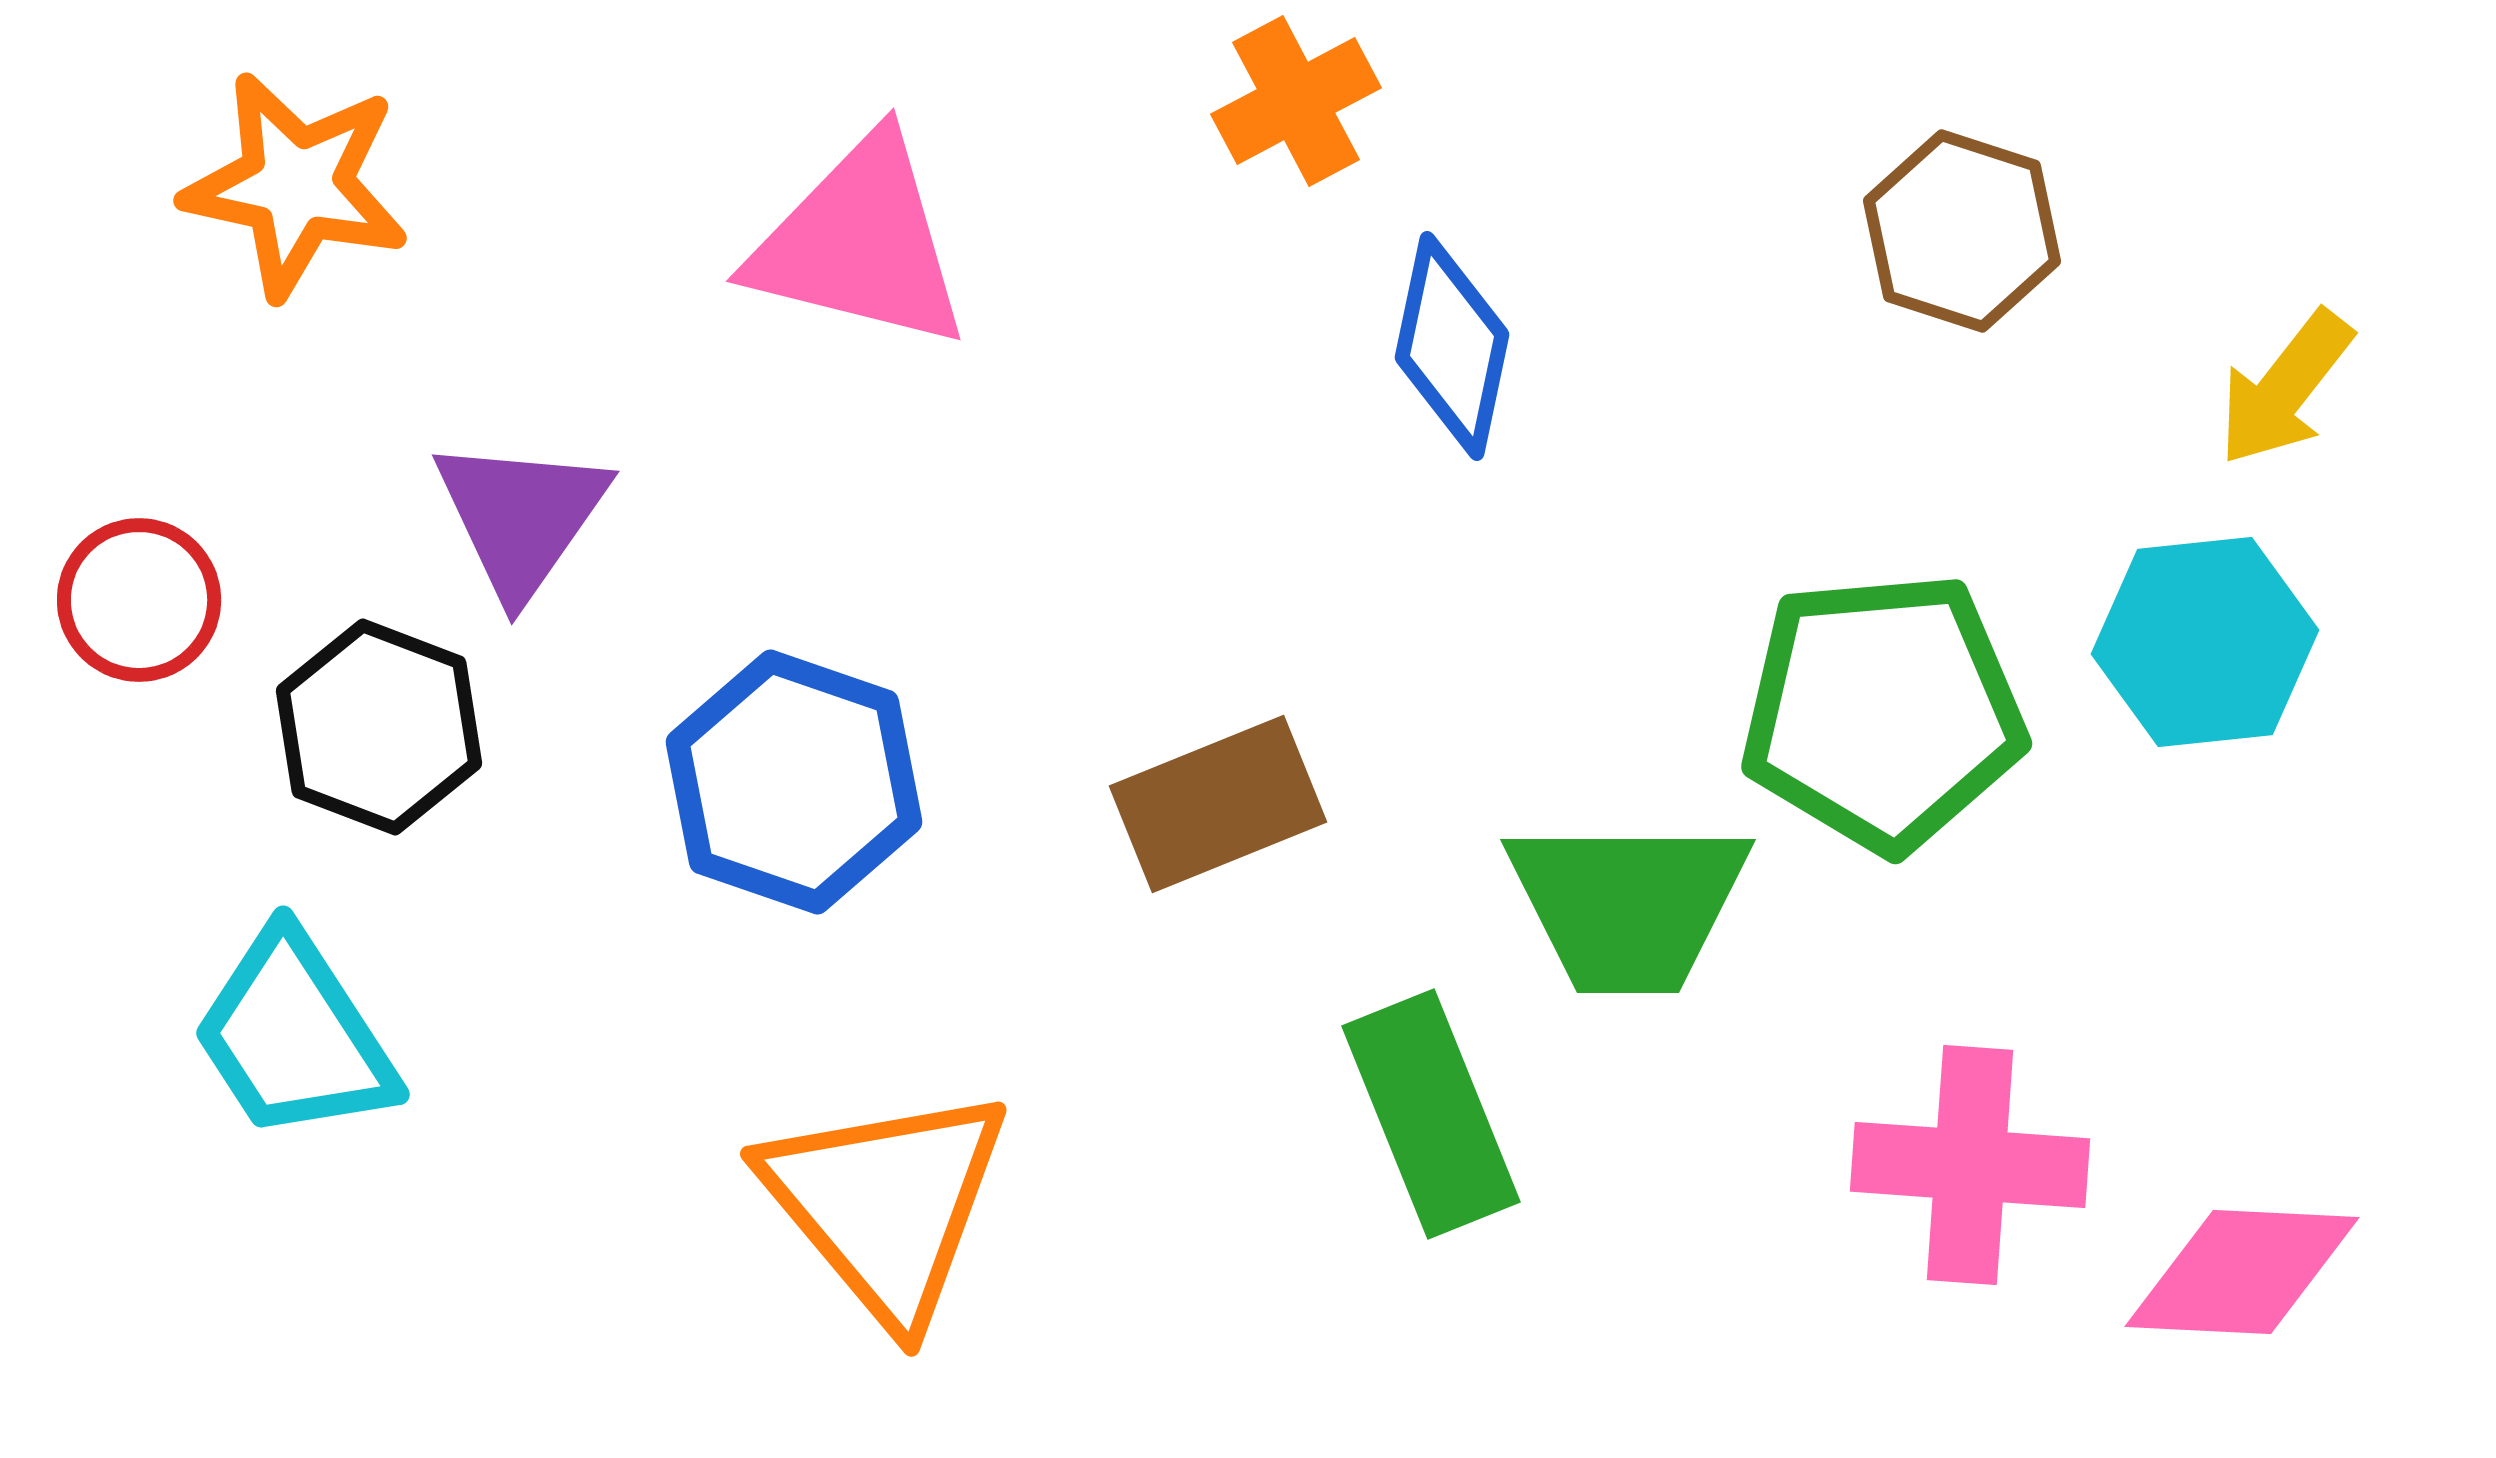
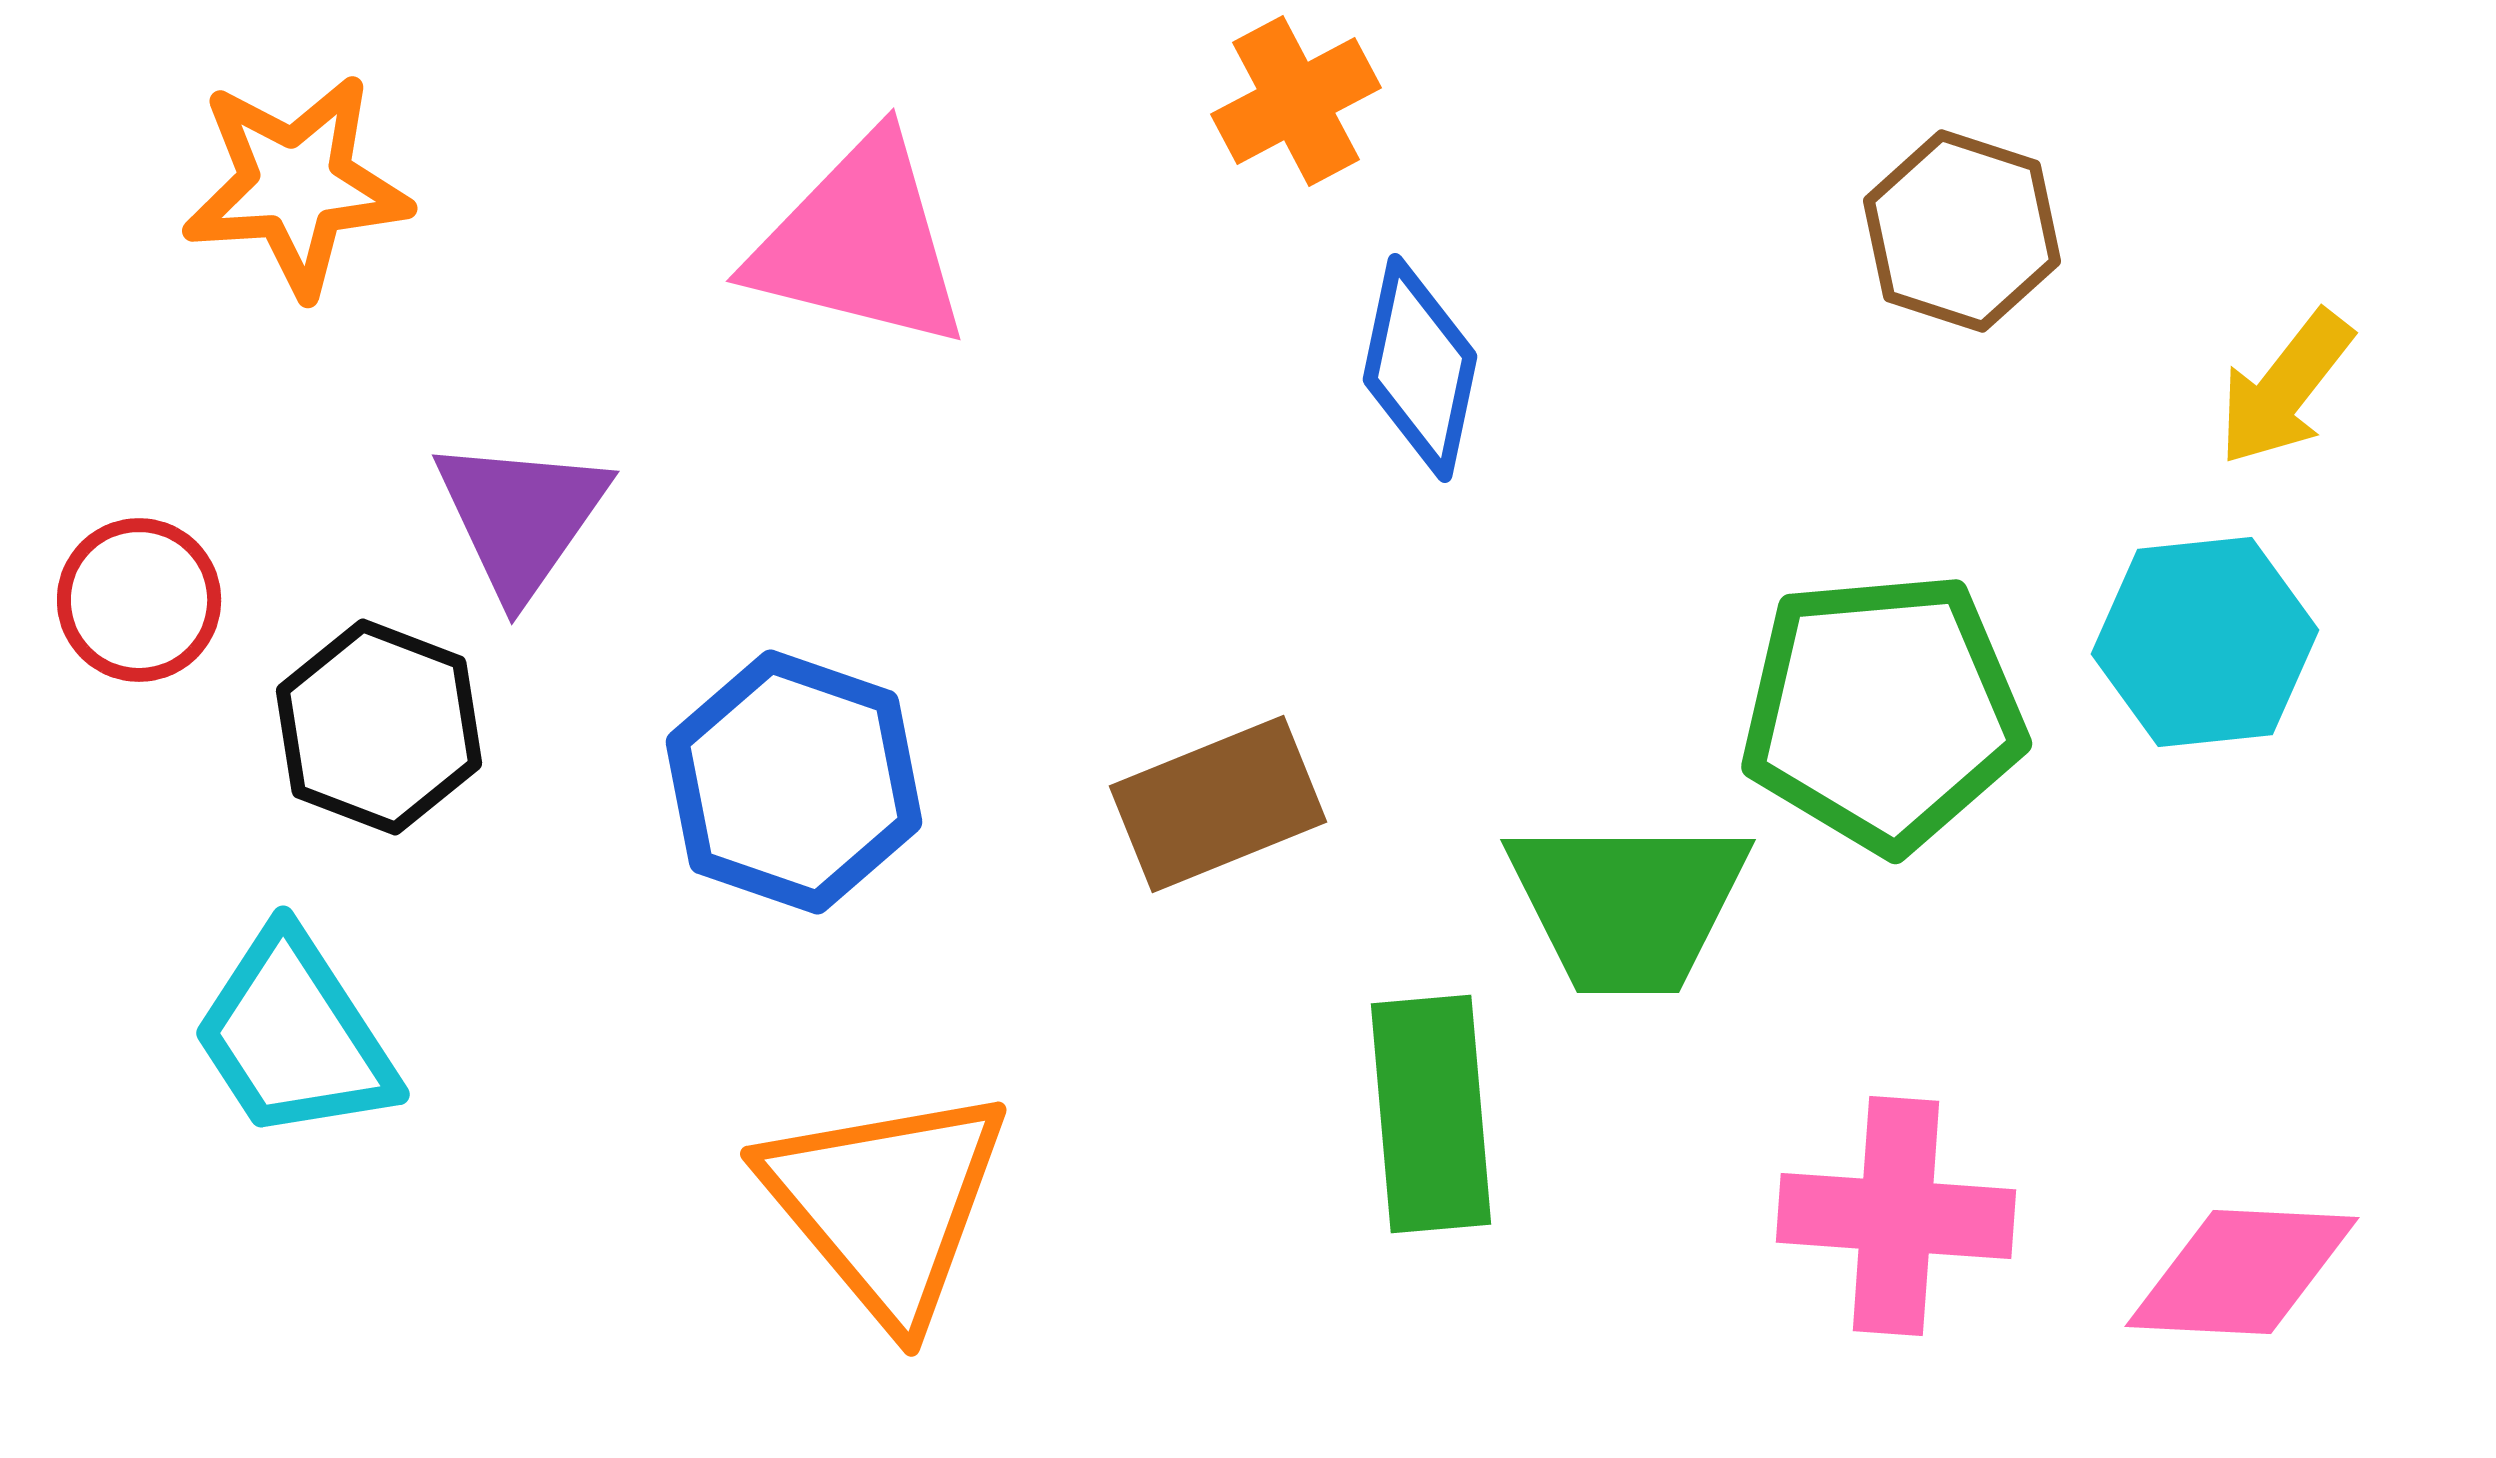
orange star: rotated 16 degrees counterclockwise
blue diamond: moved 32 px left, 22 px down
green rectangle: rotated 17 degrees clockwise
pink cross: moved 74 px left, 51 px down
